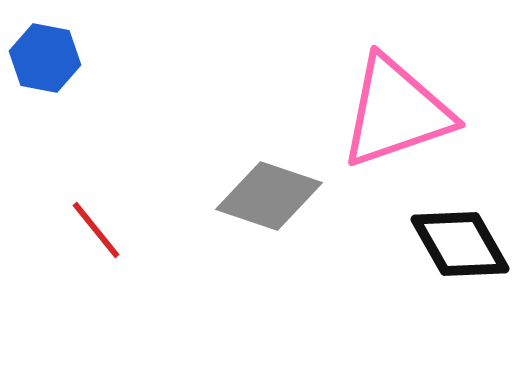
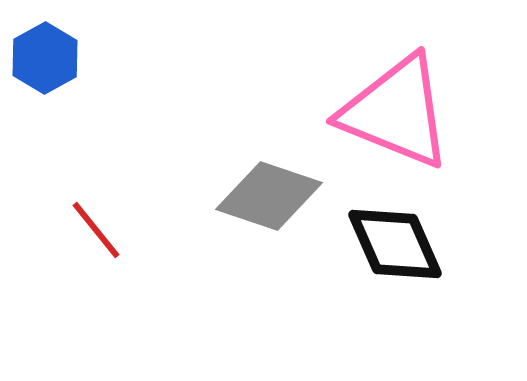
blue hexagon: rotated 20 degrees clockwise
pink triangle: rotated 41 degrees clockwise
black diamond: moved 65 px left; rotated 6 degrees clockwise
